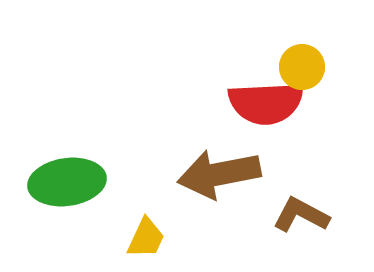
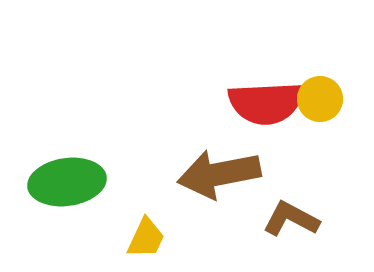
yellow circle: moved 18 px right, 32 px down
brown L-shape: moved 10 px left, 4 px down
